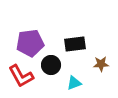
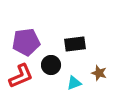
purple pentagon: moved 4 px left, 1 px up
brown star: moved 2 px left, 9 px down; rotated 21 degrees clockwise
red L-shape: rotated 84 degrees counterclockwise
